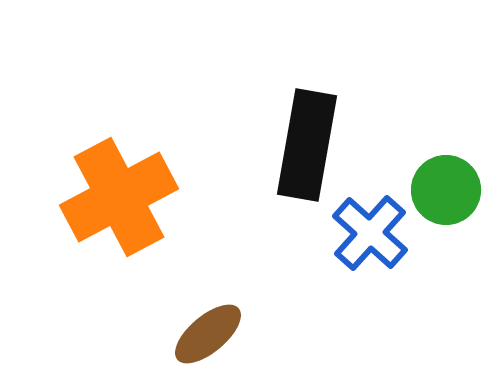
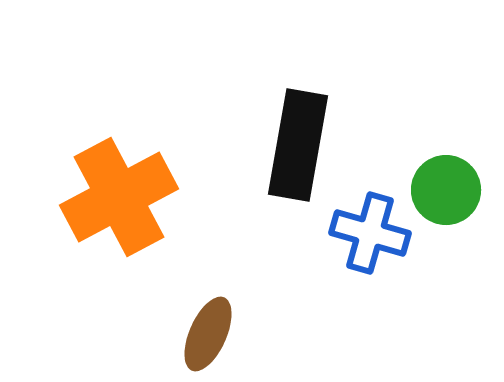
black rectangle: moved 9 px left
blue cross: rotated 26 degrees counterclockwise
brown ellipse: rotated 26 degrees counterclockwise
